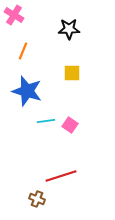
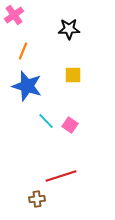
pink cross: rotated 24 degrees clockwise
yellow square: moved 1 px right, 2 px down
blue star: moved 5 px up
cyan line: rotated 54 degrees clockwise
brown cross: rotated 28 degrees counterclockwise
